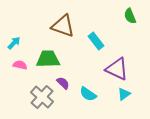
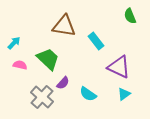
brown triangle: moved 1 px right; rotated 10 degrees counterclockwise
green trapezoid: rotated 45 degrees clockwise
purple triangle: moved 2 px right, 2 px up
purple semicircle: rotated 88 degrees clockwise
